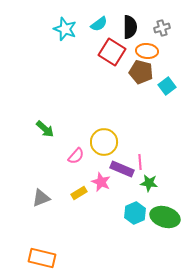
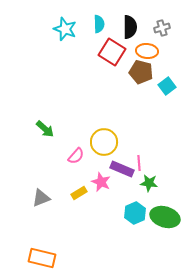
cyan semicircle: rotated 54 degrees counterclockwise
pink line: moved 1 px left, 1 px down
